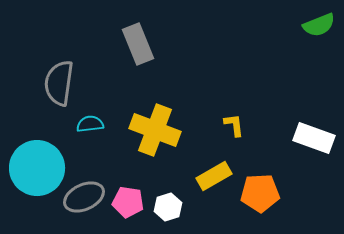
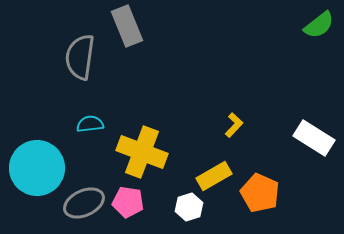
green semicircle: rotated 16 degrees counterclockwise
gray rectangle: moved 11 px left, 18 px up
gray semicircle: moved 21 px right, 26 px up
yellow L-shape: rotated 50 degrees clockwise
yellow cross: moved 13 px left, 22 px down
white rectangle: rotated 12 degrees clockwise
orange pentagon: rotated 27 degrees clockwise
gray ellipse: moved 6 px down
white hexagon: moved 21 px right
